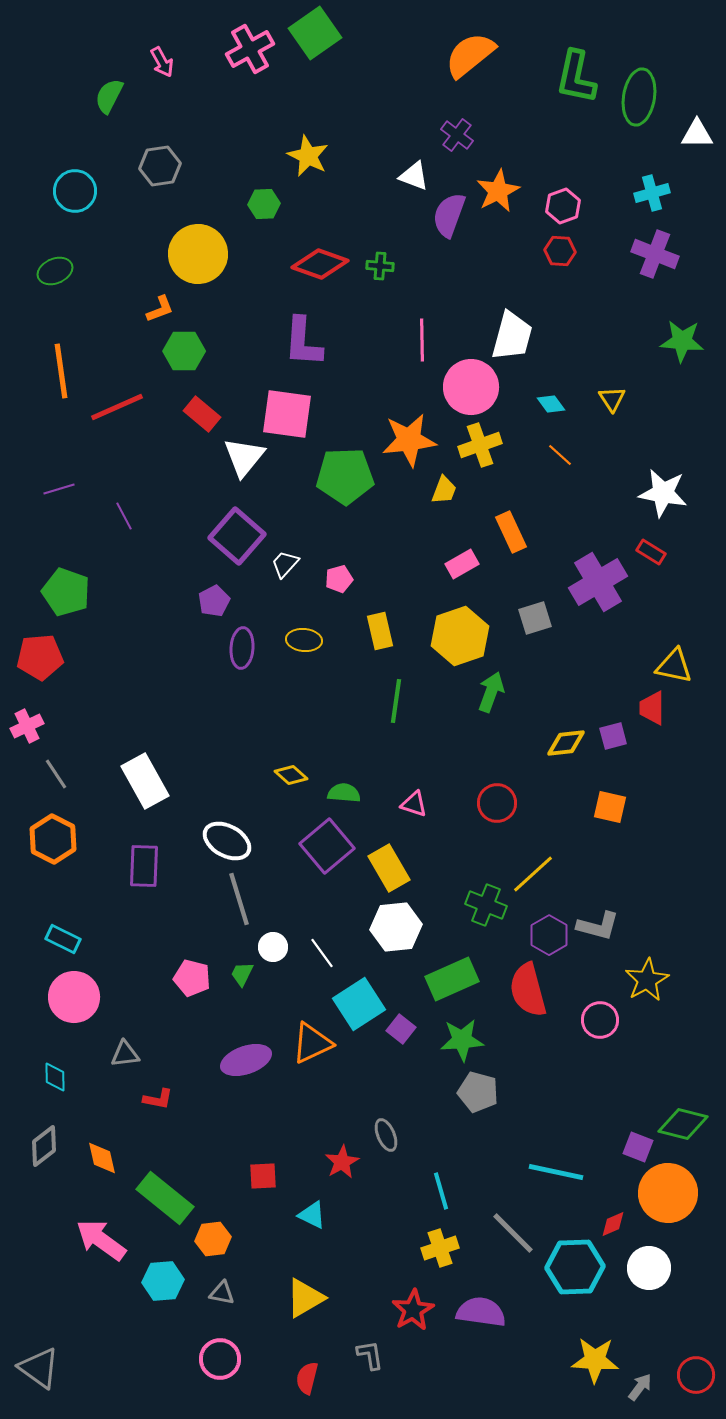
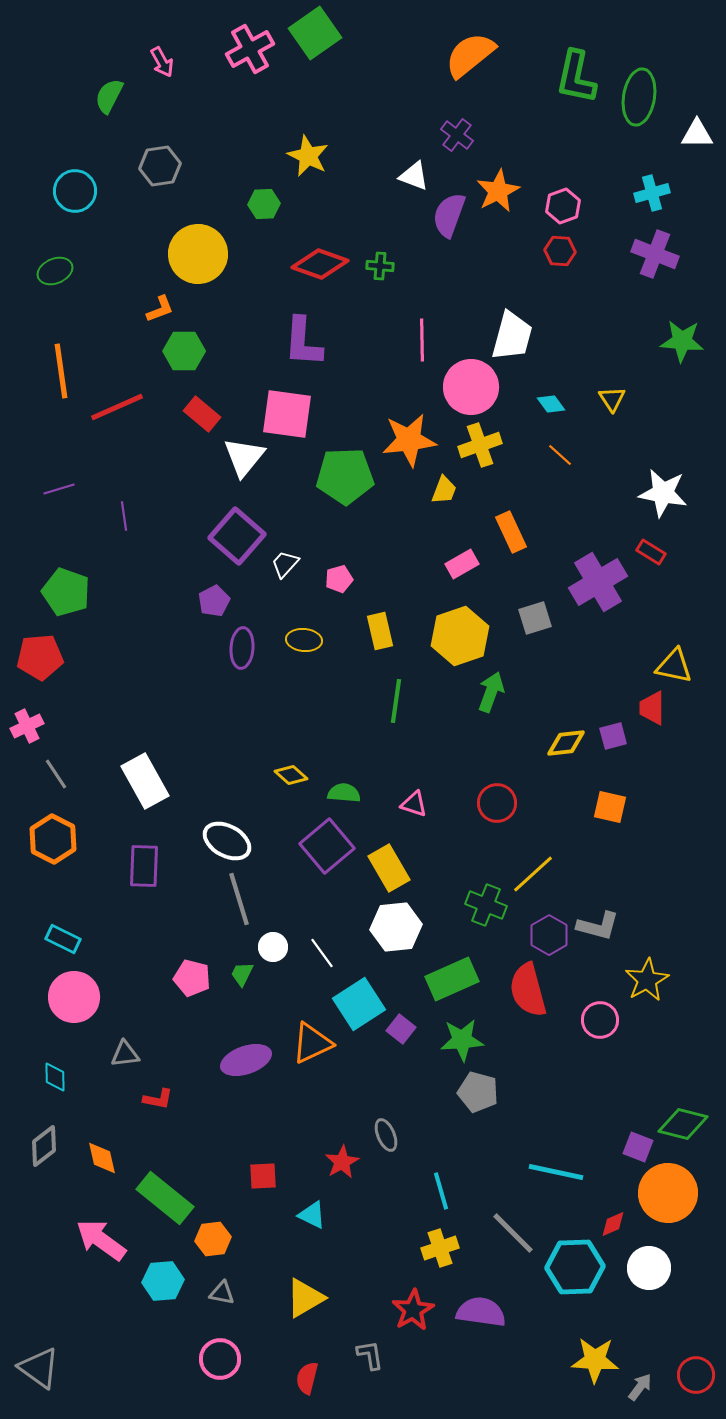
purple line at (124, 516): rotated 20 degrees clockwise
